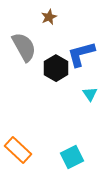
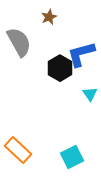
gray semicircle: moved 5 px left, 5 px up
black hexagon: moved 4 px right
